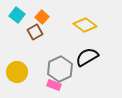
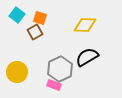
orange square: moved 2 px left, 1 px down; rotated 24 degrees counterclockwise
yellow diamond: rotated 35 degrees counterclockwise
